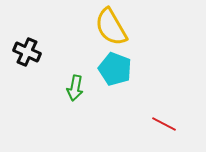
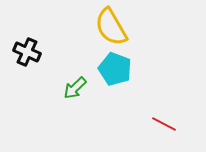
green arrow: rotated 35 degrees clockwise
